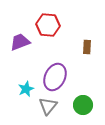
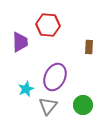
purple trapezoid: rotated 110 degrees clockwise
brown rectangle: moved 2 px right
